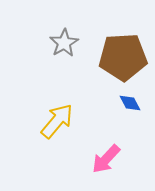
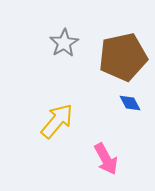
brown pentagon: rotated 9 degrees counterclockwise
pink arrow: rotated 72 degrees counterclockwise
